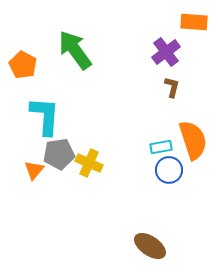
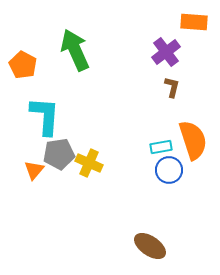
green arrow: rotated 12 degrees clockwise
